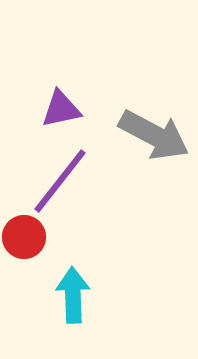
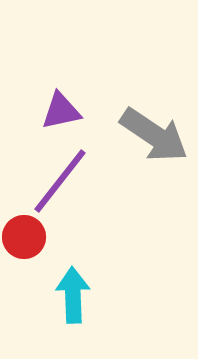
purple triangle: moved 2 px down
gray arrow: rotated 6 degrees clockwise
